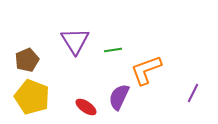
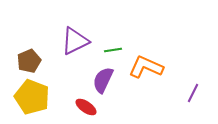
purple triangle: rotated 36 degrees clockwise
brown pentagon: moved 2 px right, 1 px down
orange L-shape: moved 3 px up; rotated 44 degrees clockwise
purple semicircle: moved 16 px left, 17 px up
